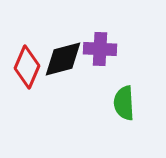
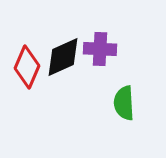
black diamond: moved 2 px up; rotated 9 degrees counterclockwise
